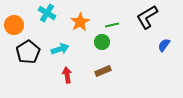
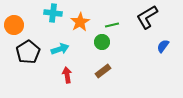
cyan cross: moved 6 px right; rotated 24 degrees counterclockwise
blue semicircle: moved 1 px left, 1 px down
brown rectangle: rotated 14 degrees counterclockwise
